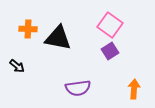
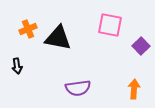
pink square: rotated 25 degrees counterclockwise
orange cross: rotated 24 degrees counterclockwise
purple square: moved 31 px right, 5 px up; rotated 12 degrees counterclockwise
black arrow: rotated 42 degrees clockwise
